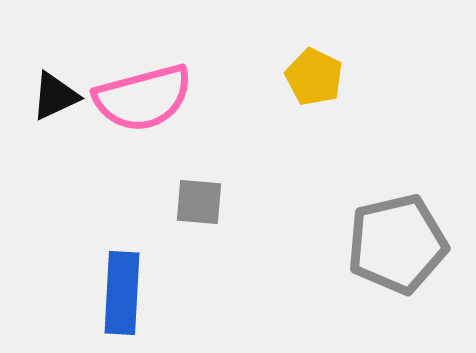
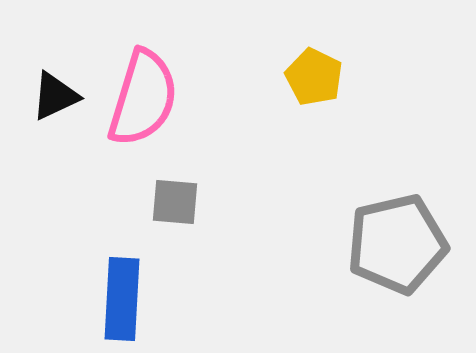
pink semicircle: rotated 58 degrees counterclockwise
gray square: moved 24 px left
blue rectangle: moved 6 px down
